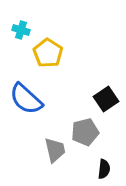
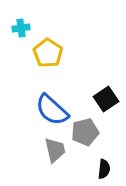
cyan cross: moved 2 px up; rotated 24 degrees counterclockwise
blue semicircle: moved 26 px right, 11 px down
